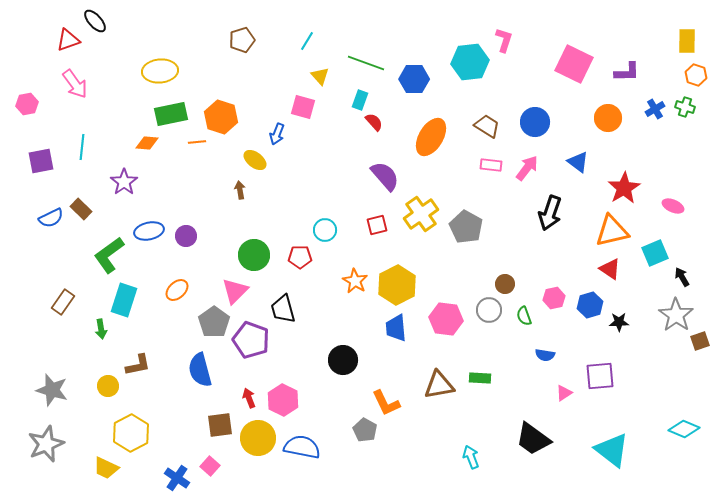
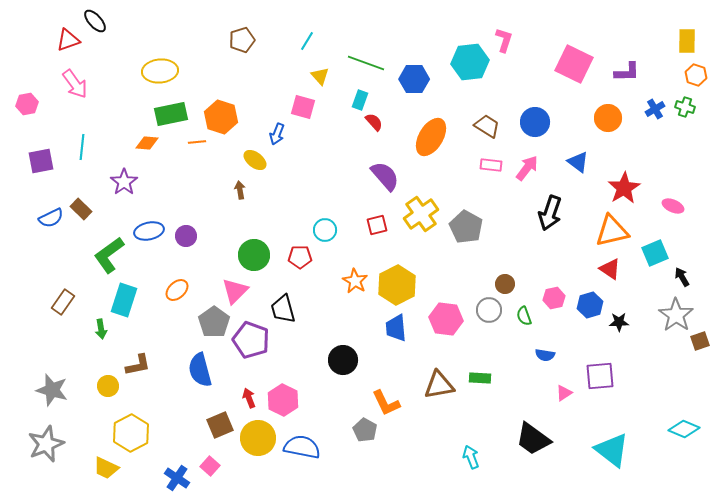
brown square at (220, 425): rotated 16 degrees counterclockwise
